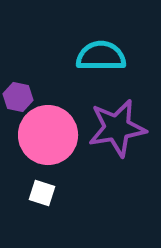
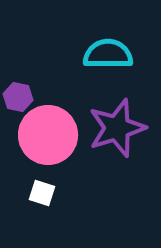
cyan semicircle: moved 7 px right, 2 px up
purple star: rotated 8 degrees counterclockwise
